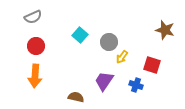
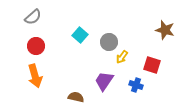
gray semicircle: rotated 18 degrees counterclockwise
orange arrow: rotated 20 degrees counterclockwise
